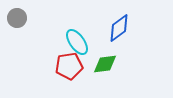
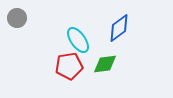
cyan ellipse: moved 1 px right, 2 px up
